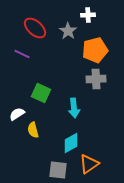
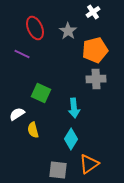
white cross: moved 5 px right, 3 px up; rotated 32 degrees counterclockwise
red ellipse: rotated 25 degrees clockwise
cyan diamond: moved 4 px up; rotated 30 degrees counterclockwise
